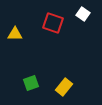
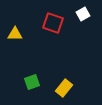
white square: rotated 24 degrees clockwise
green square: moved 1 px right, 1 px up
yellow rectangle: moved 1 px down
